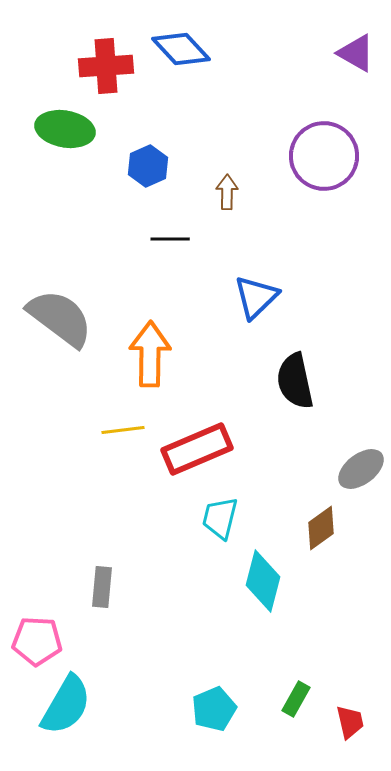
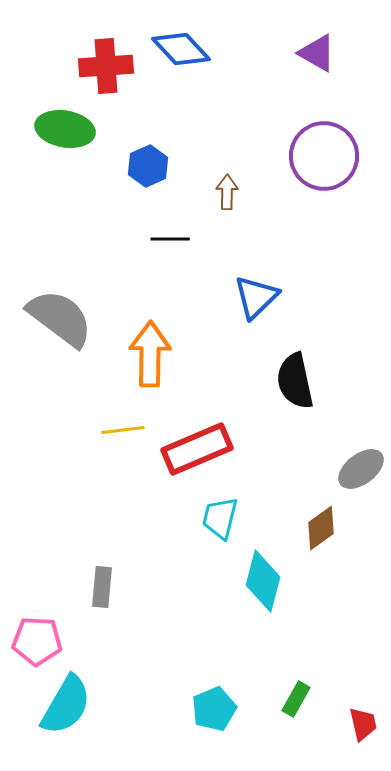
purple triangle: moved 39 px left
red trapezoid: moved 13 px right, 2 px down
